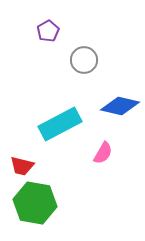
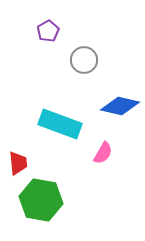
cyan rectangle: rotated 48 degrees clockwise
red trapezoid: moved 4 px left, 3 px up; rotated 110 degrees counterclockwise
green hexagon: moved 6 px right, 3 px up
